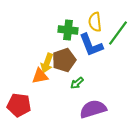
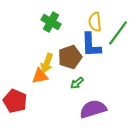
green cross: moved 17 px left, 8 px up; rotated 24 degrees clockwise
blue L-shape: rotated 20 degrees clockwise
brown pentagon: moved 6 px right, 3 px up
red pentagon: moved 4 px left, 4 px up; rotated 15 degrees clockwise
